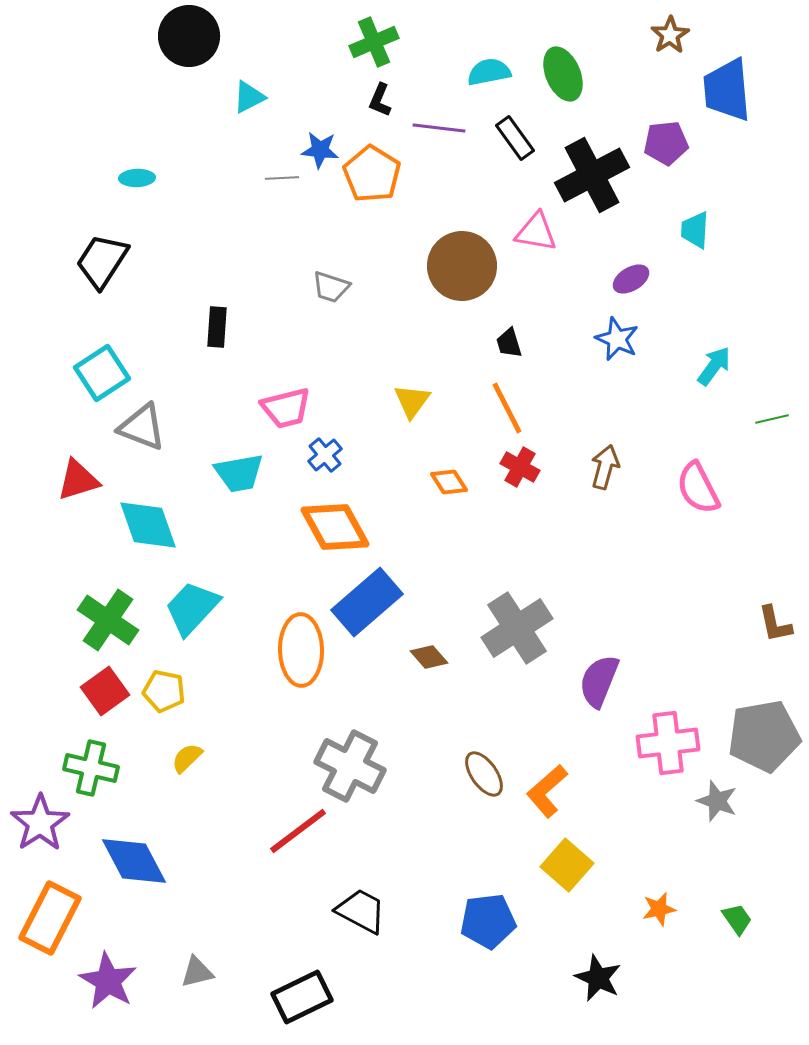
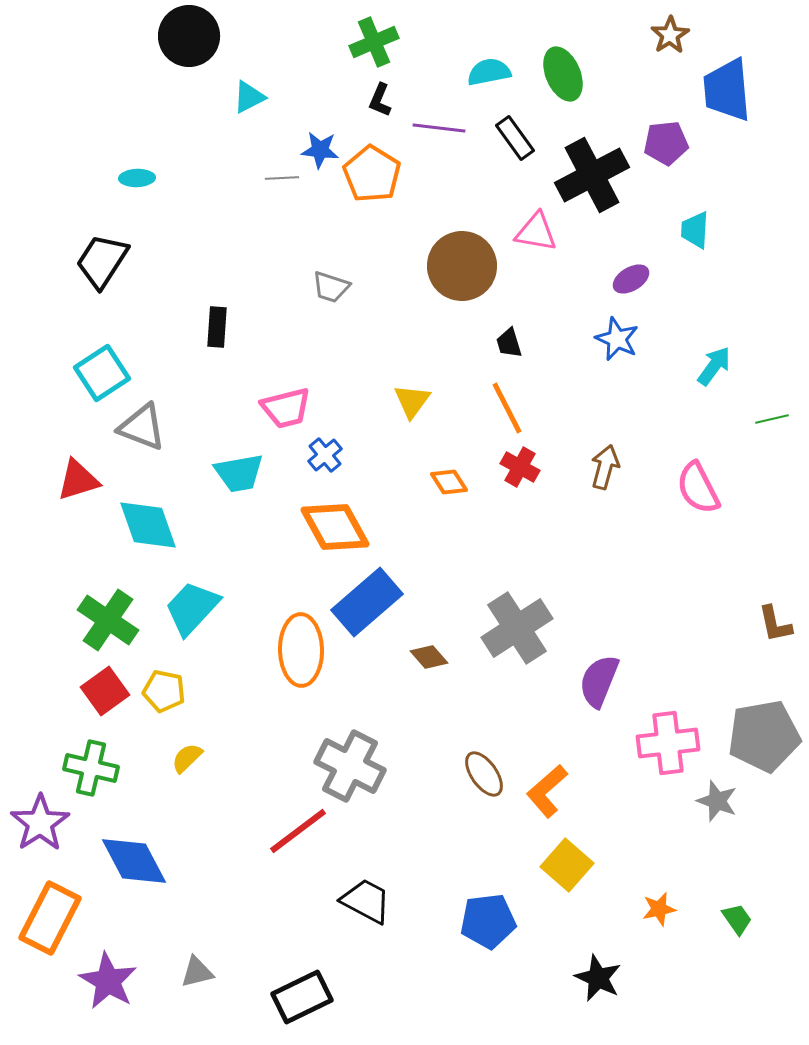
black trapezoid at (361, 911): moved 5 px right, 10 px up
